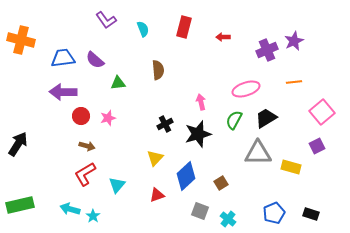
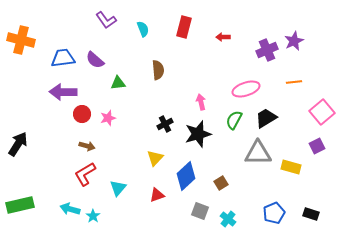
red circle: moved 1 px right, 2 px up
cyan triangle: moved 1 px right, 3 px down
